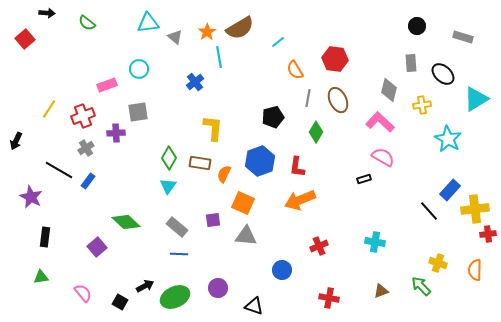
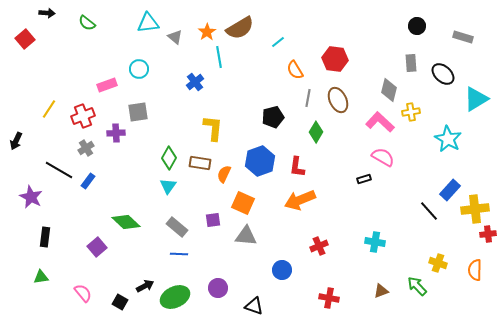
yellow cross at (422, 105): moved 11 px left, 7 px down
green arrow at (421, 286): moved 4 px left
